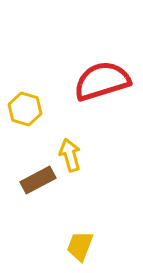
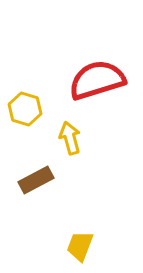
red semicircle: moved 5 px left, 1 px up
yellow arrow: moved 17 px up
brown rectangle: moved 2 px left
